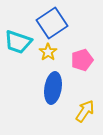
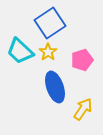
blue square: moved 2 px left
cyan trapezoid: moved 2 px right, 9 px down; rotated 24 degrees clockwise
blue ellipse: moved 2 px right, 1 px up; rotated 28 degrees counterclockwise
yellow arrow: moved 2 px left, 2 px up
